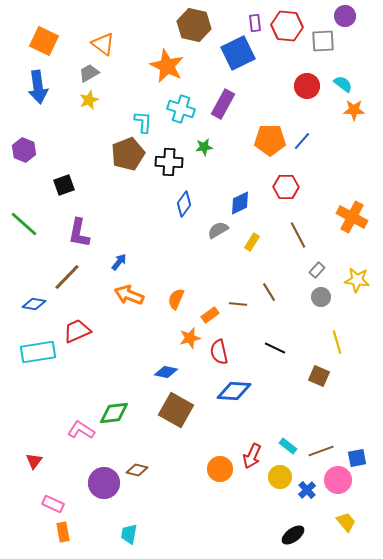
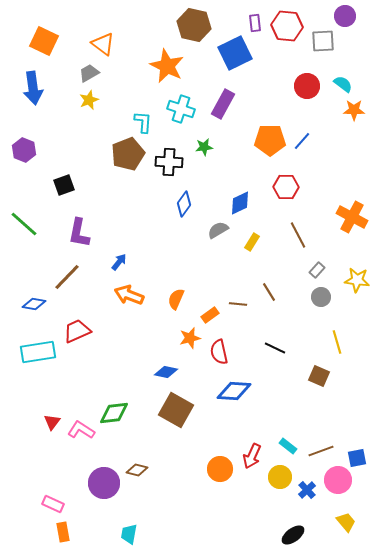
blue square at (238, 53): moved 3 px left
blue arrow at (38, 87): moved 5 px left, 1 px down
red triangle at (34, 461): moved 18 px right, 39 px up
